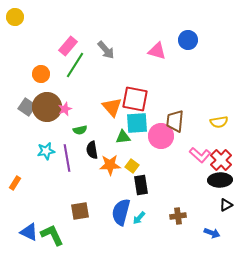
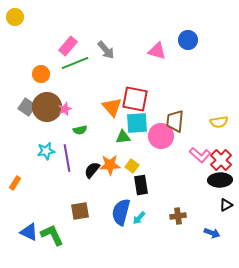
green line: moved 2 px up; rotated 36 degrees clockwise
black semicircle: moved 20 px down; rotated 48 degrees clockwise
